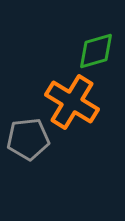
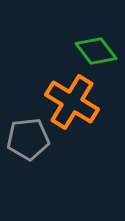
green diamond: rotated 69 degrees clockwise
